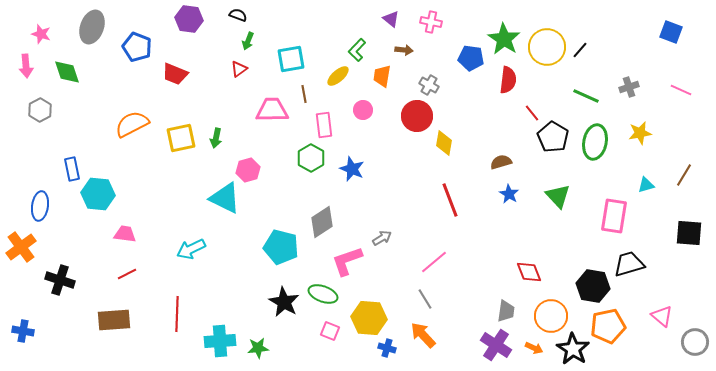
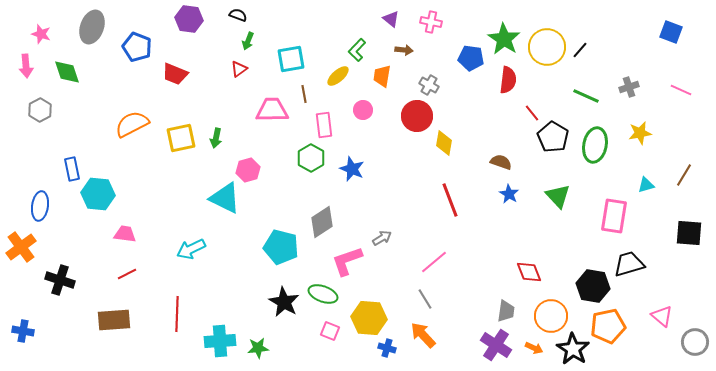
green ellipse at (595, 142): moved 3 px down
brown semicircle at (501, 162): rotated 35 degrees clockwise
